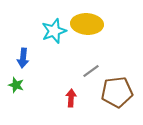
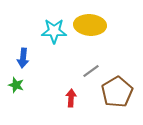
yellow ellipse: moved 3 px right, 1 px down
cyan star: rotated 20 degrees clockwise
brown pentagon: rotated 24 degrees counterclockwise
